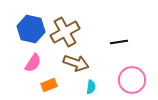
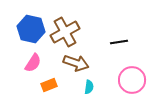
cyan semicircle: moved 2 px left
